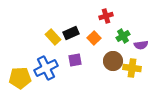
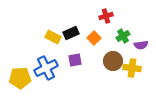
yellow rectangle: rotated 21 degrees counterclockwise
